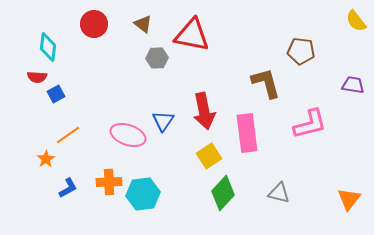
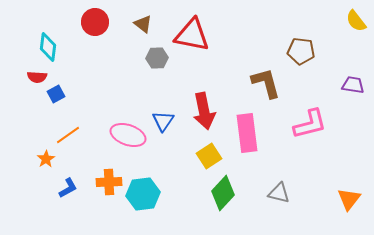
red circle: moved 1 px right, 2 px up
